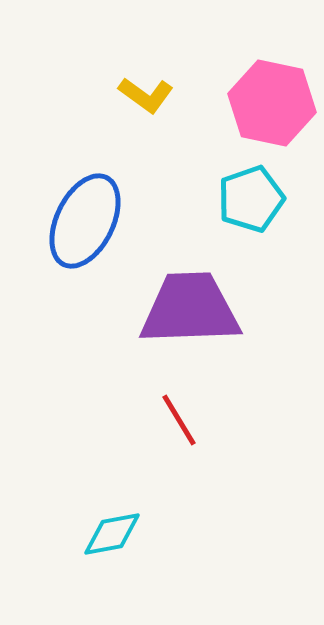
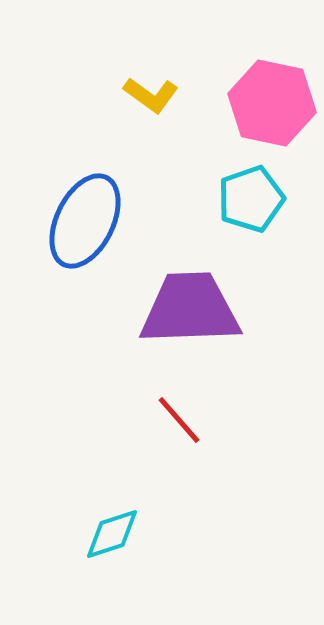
yellow L-shape: moved 5 px right
red line: rotated 10 degrees counterclockwise
cyan diamond: rotated 8 degrees counterclockwise
